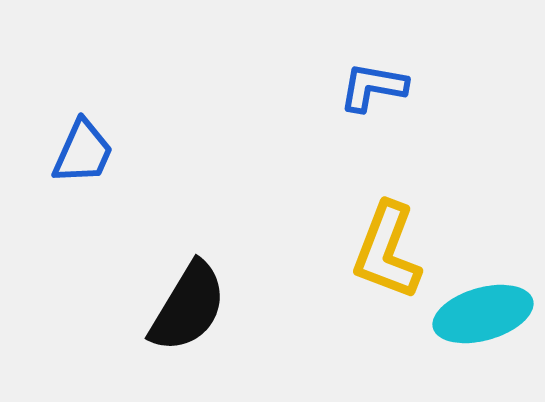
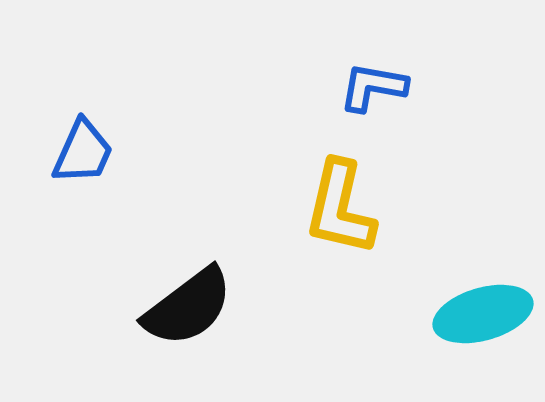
yellow L-shape: moved 47 px left, 43 px up; rotated 8 degrees counterclockwise
black semicircle: rotated 22 degrees clockwise
